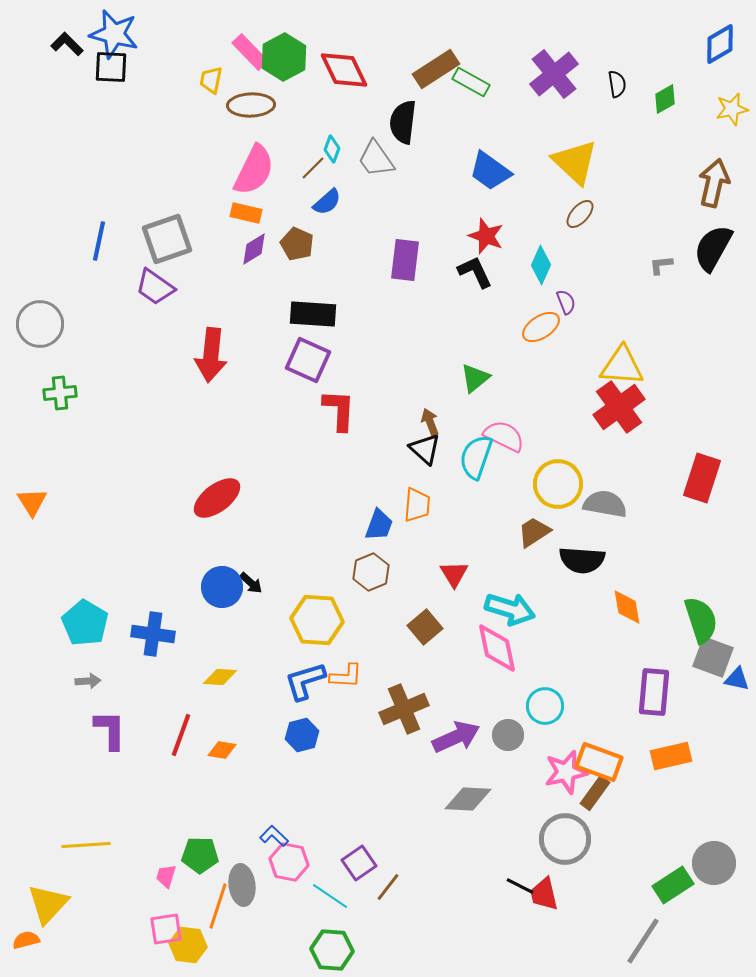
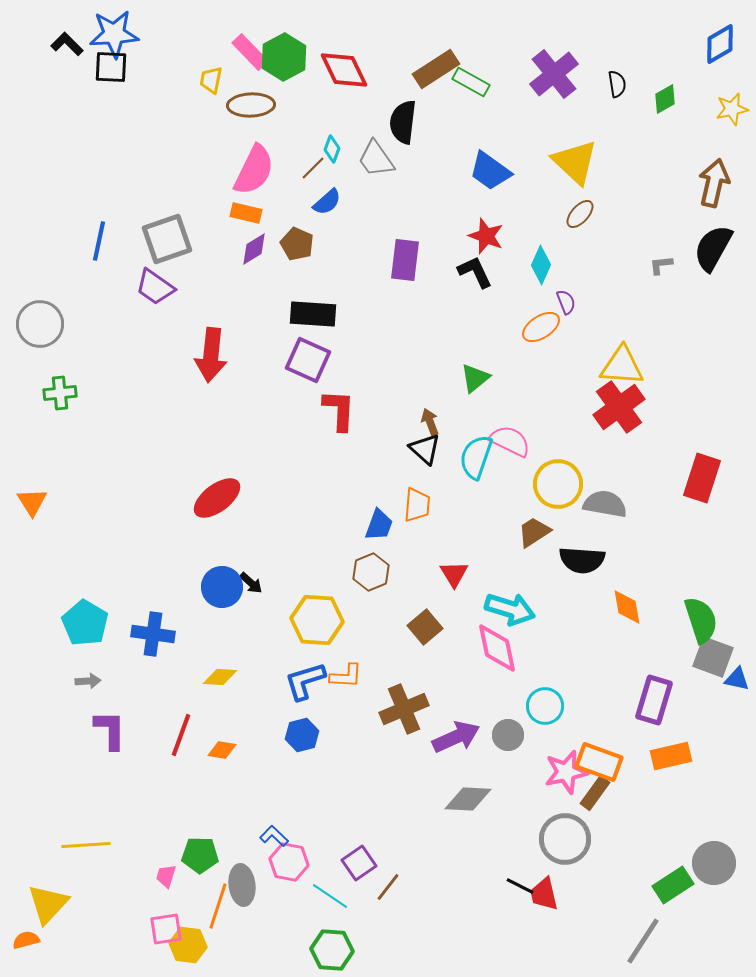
blue star at (114, 34): rotated 18 degrees counterclockwise
pink semicircle at (504, 436): moved 6 px right, 5 px down
purple rectangle at (654, 692): moved 8 px down; rotated 12 degrees clockwise
